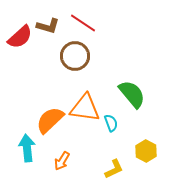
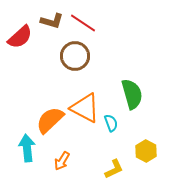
brown L-shape: moved 4 px right, 5 px up
green semicircle: rotated 24 degrees clockwise
orange triangle: rotated 20 degrees clockwise
